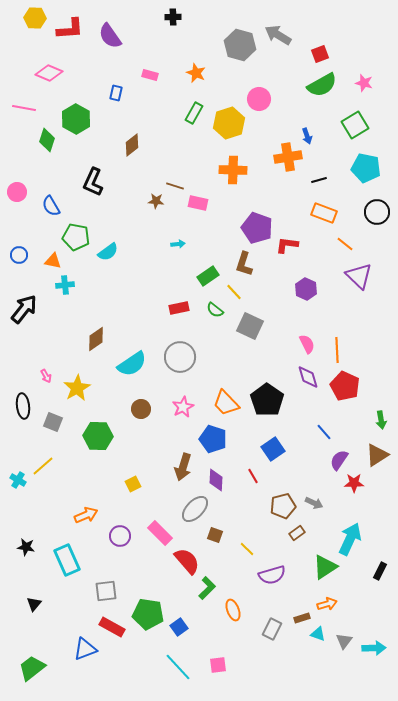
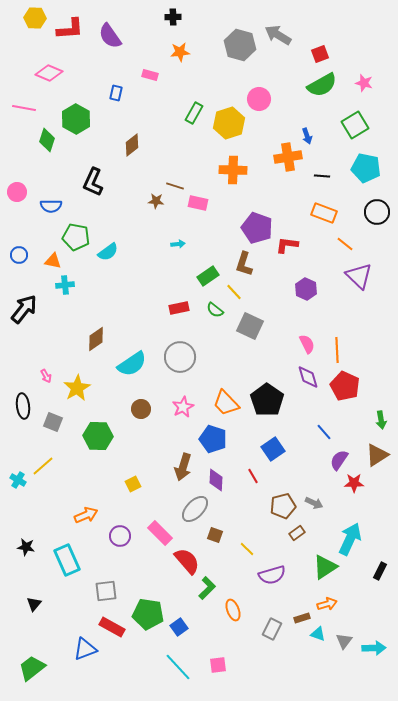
orange star at (196, 73): moved 16 px left, 21 px up; rotated 30 degrees counterclockwise
black line at (319, 180): moved 3 px right, 4 px up; rotated 21 degrees clockwise
blue semicircle at (51, 206): rotated 60 degrees counterclockwise
